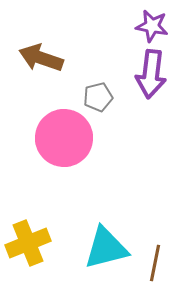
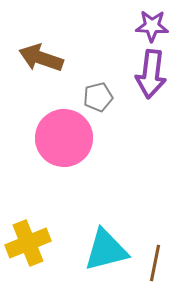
purple star: rotated 8 degrees counterclockwise
cyan triangle: moved 2 px down
